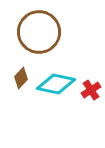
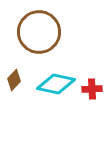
brown diamond: moved 7 px left, 2 px down
red cross: moved 1 px right, 1 px up; rotated 30 degrees clockwise
